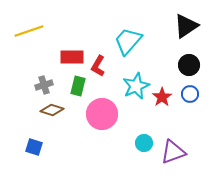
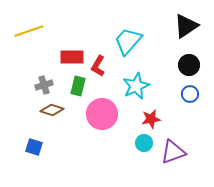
red star: moved 11 px left, 22 px down; rotated 24 degrees clockwise
